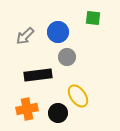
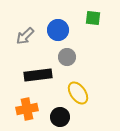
blue circle: moved 2 px up
yellow ellipse: moved 3 px up
black circle: moved 2 px right, 4 px down
